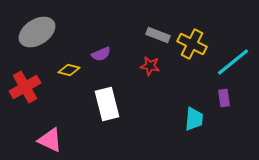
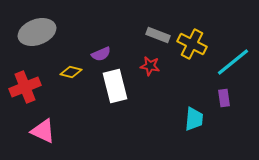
gray ellipse: rotated 12 degrees clockwise
yellow diamond: moved 2 px right, 2 px down
red cross: rotated 8 degrees clockwise
white rectangle: moved 8 px right, 18 px up
pink triangle: moved 7 px left, 9 px up
